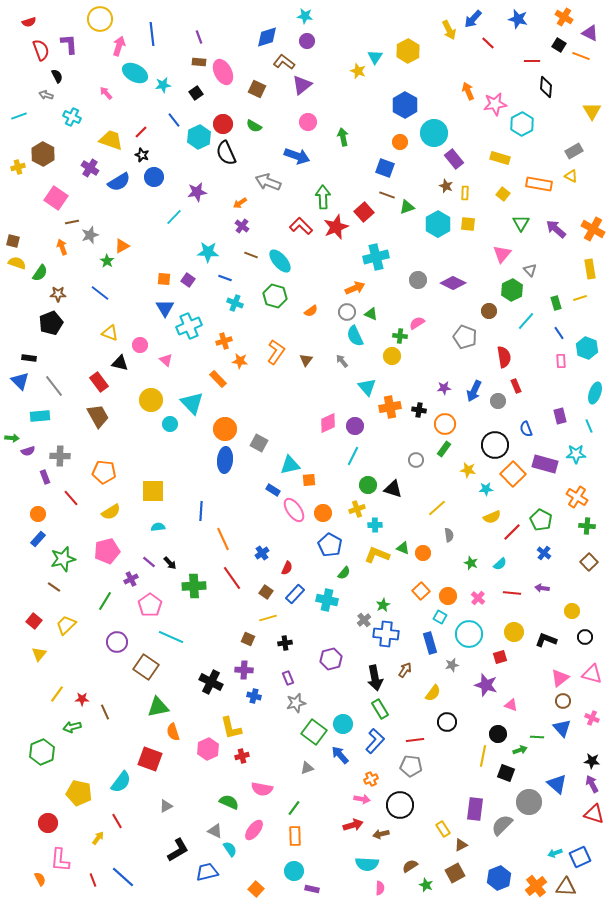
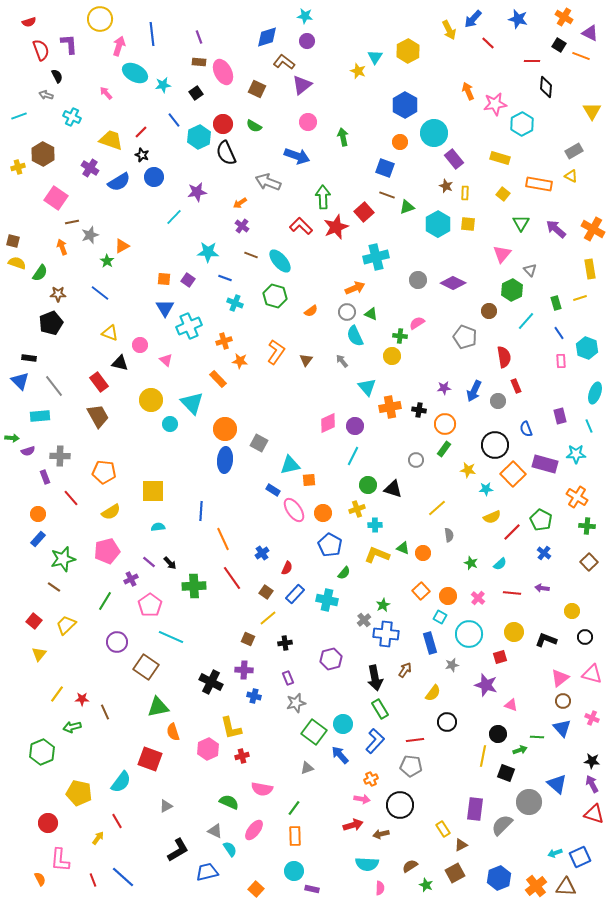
yellow line at (268, 618): rotated 24 degrees counterclockwise
